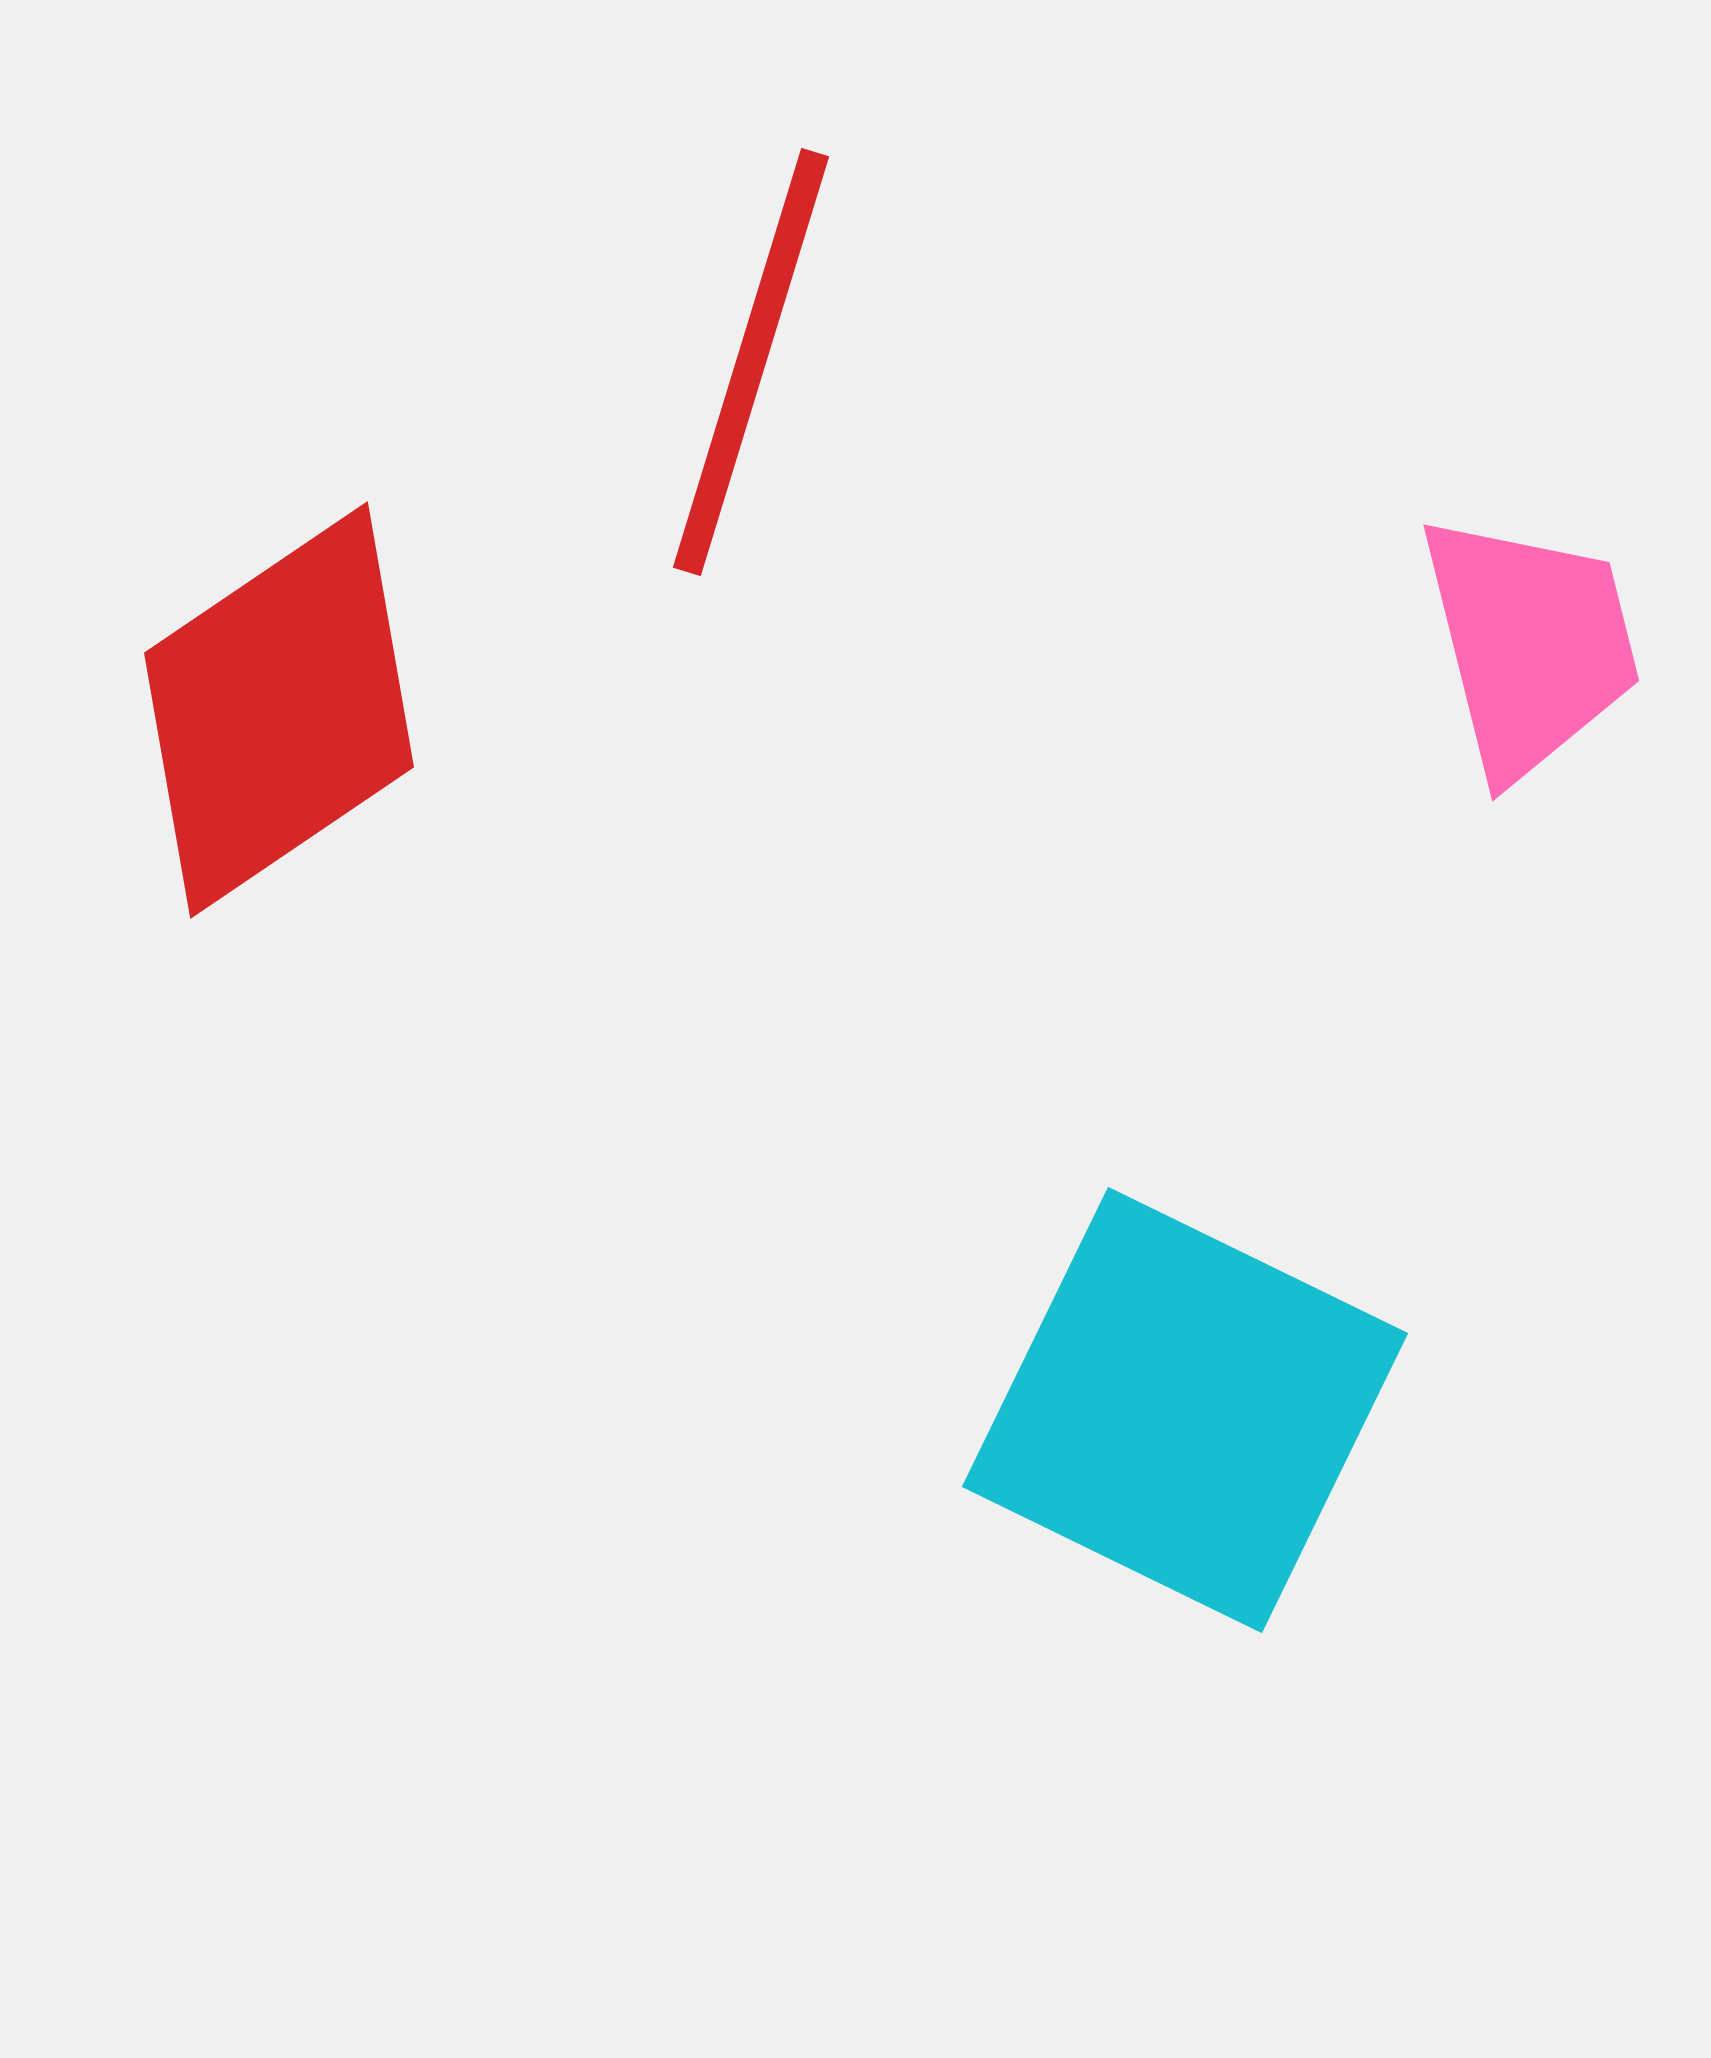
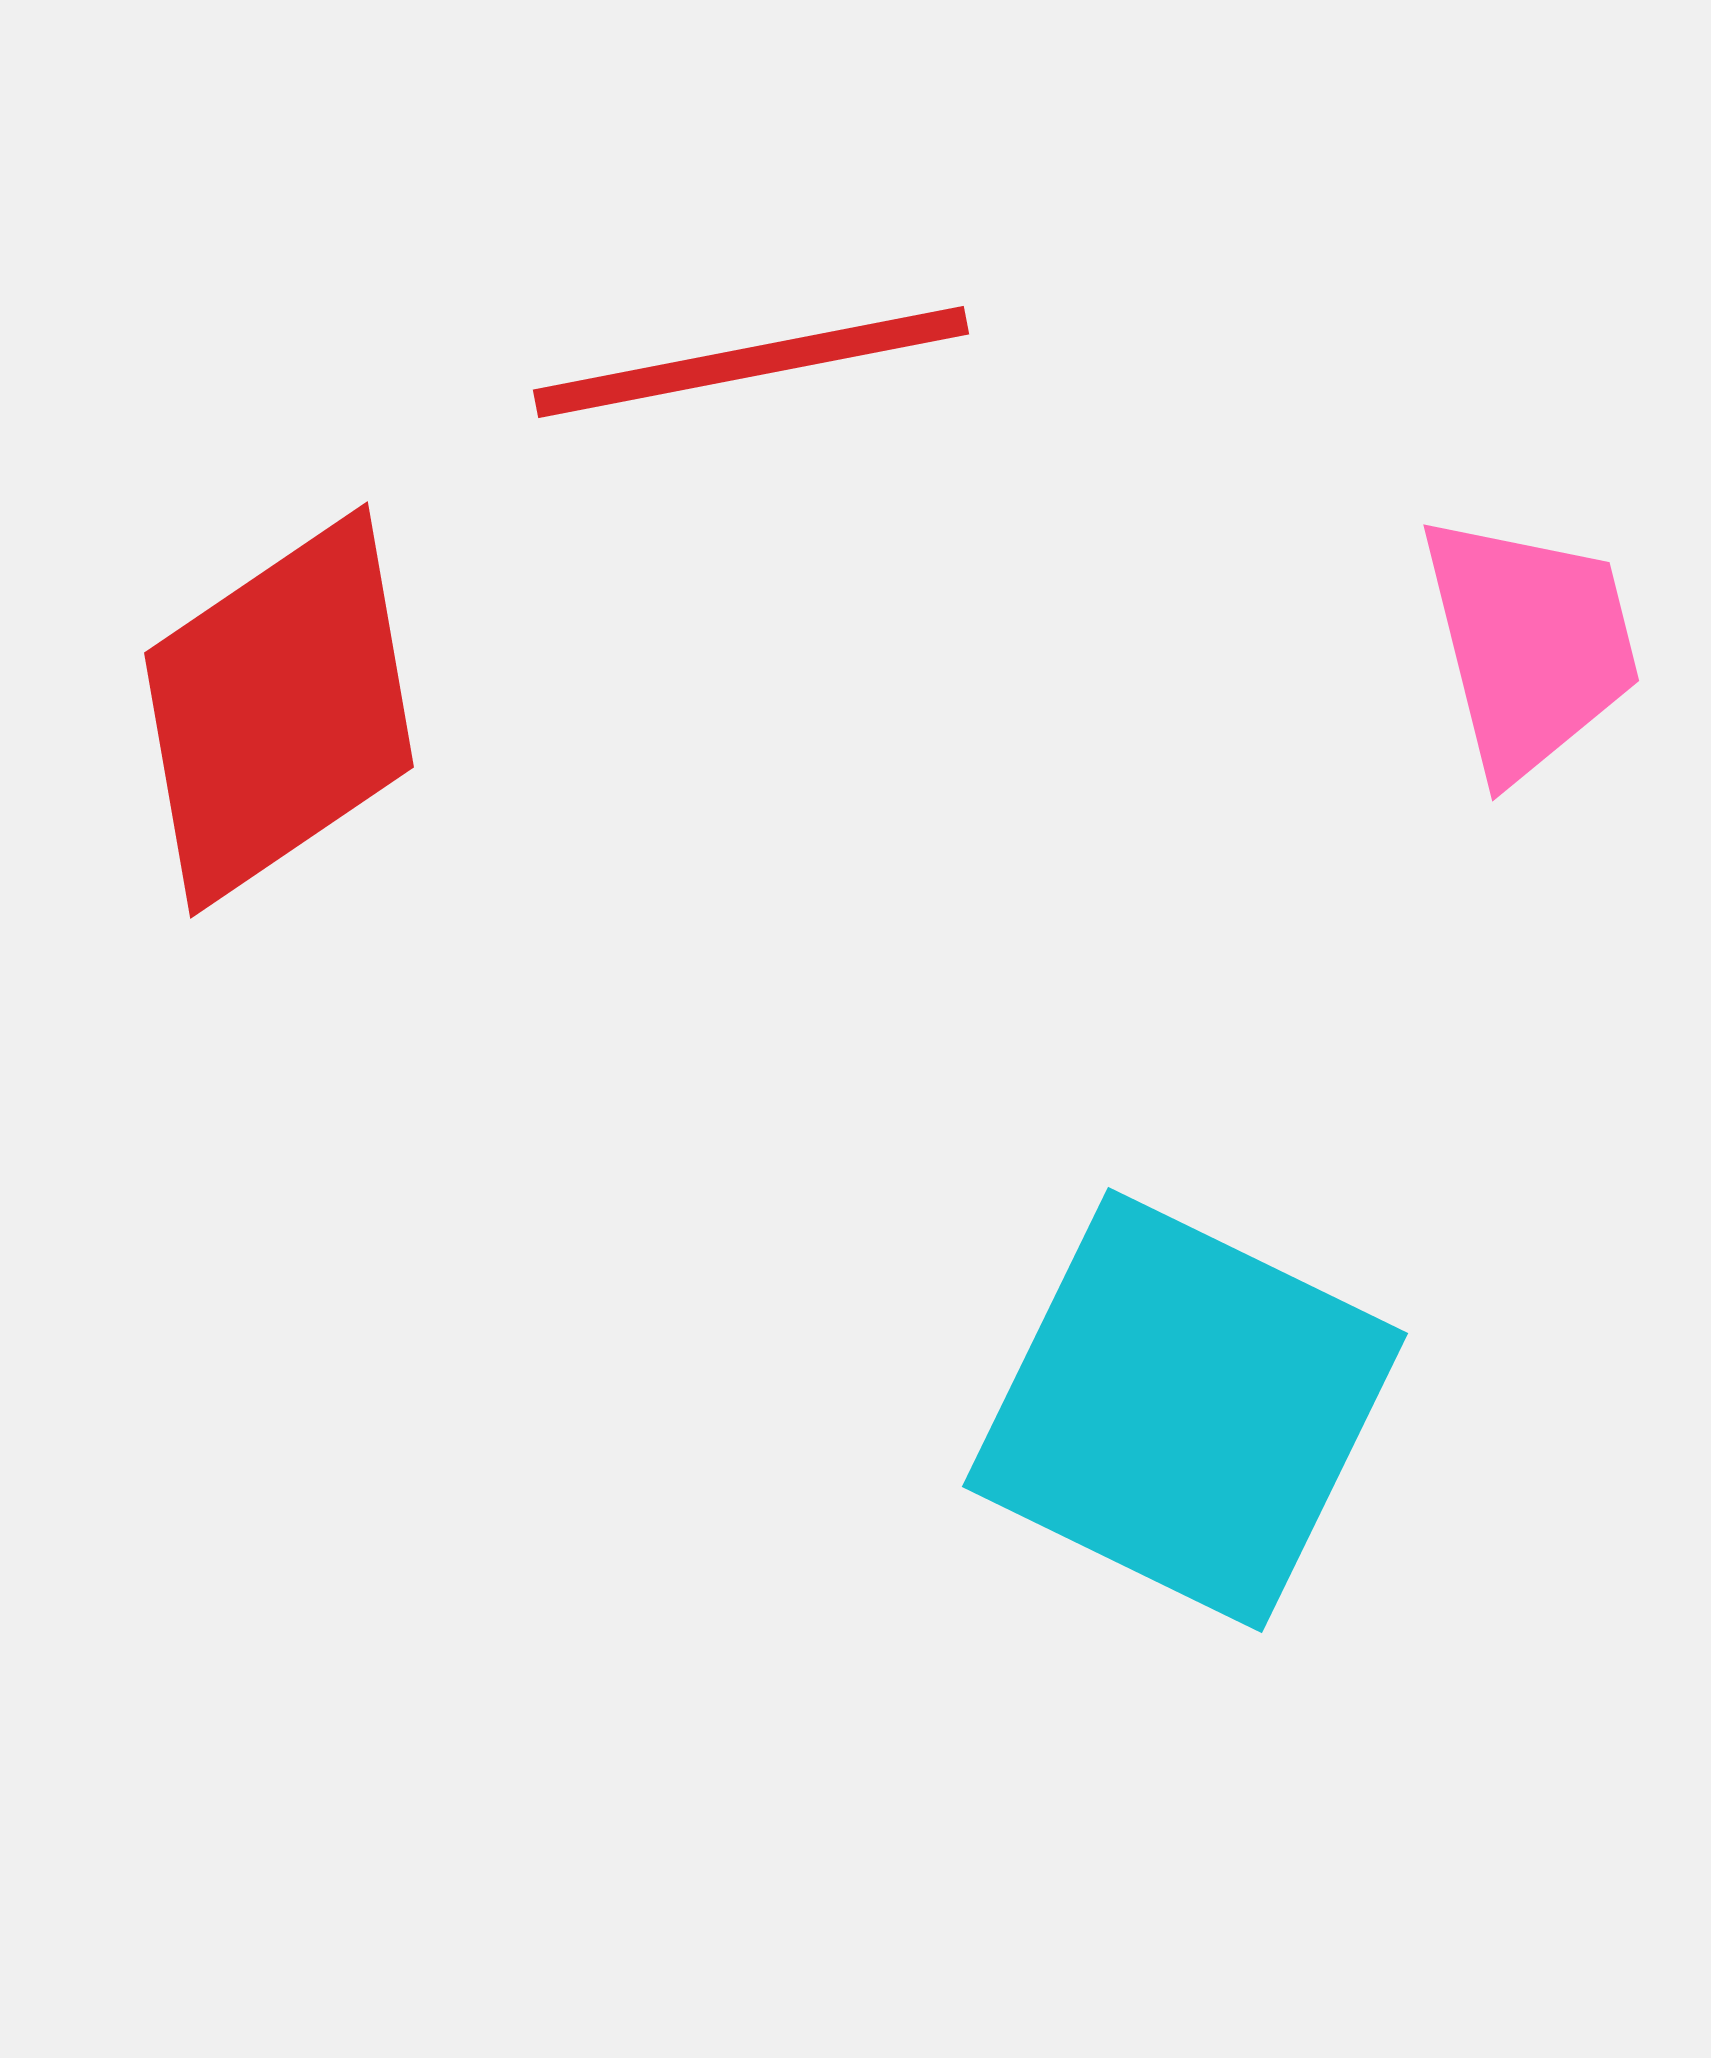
red line: rotated 62 degrees clockwise
